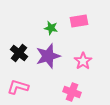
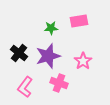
green star: rotated 16 degrees counterclockwise
pink L-shape: moved 7 px right; rotated 70 degrees counterclockwise
pink cross: moved 13 px left, 9 px up
